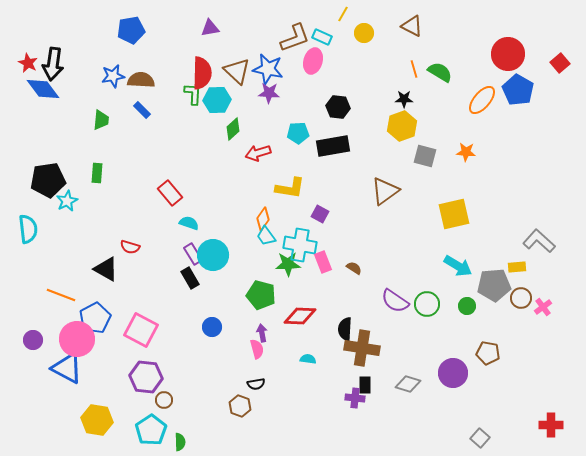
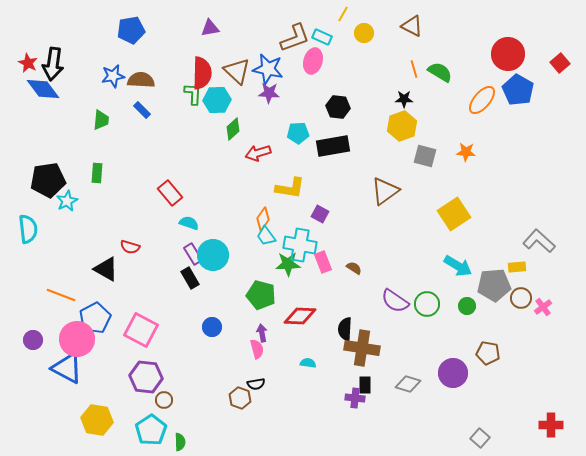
yellow square at (454, 214): rotated 20 degrees counterclockwise
cyan semicircle at (308, 359): moved 4 px down
brown hexagon at (240, 406): moved 8 px up
